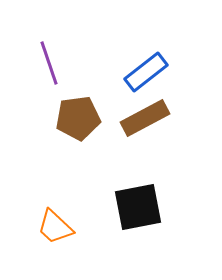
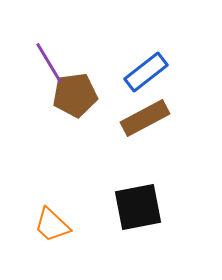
purple line: rotated 12 degrees counterclockwise
brown pentagon: moved 3 px left, 23 px up
orange trapezoid: moved 3 px left, 2 px up
